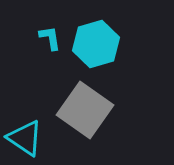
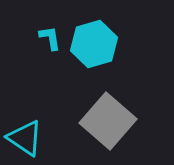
cyan hexagon: moved 2 px left
gray square: moved 23 px right, 11 px down; rotated 6 degrees clockwise
